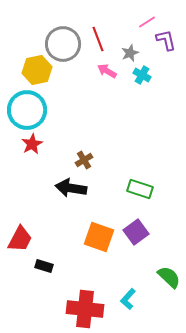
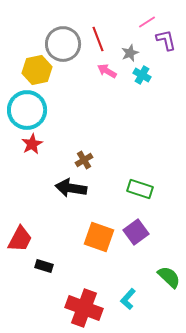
red cross: moved 1 px left, 1 px up; rotated 15 degrees clockwise
